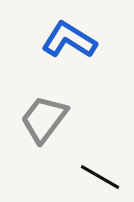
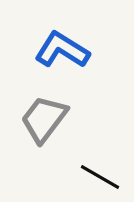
blue L-shape: moved 7 px left, 10 px down
